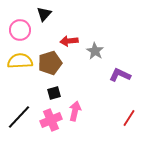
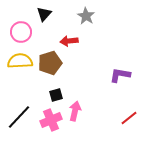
pink circle: moved 1 px right, 2 px down
gray star: moved 9 px left, 35 px up
purple L-shape: rotated 15 degrees counterclockwise
black square: moved 2 px right, 2 px down
red line: rotated 18 degrees clockwise
